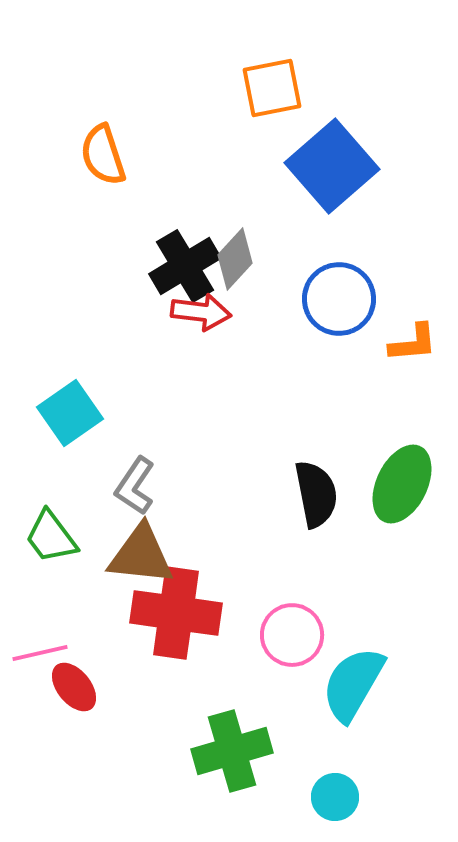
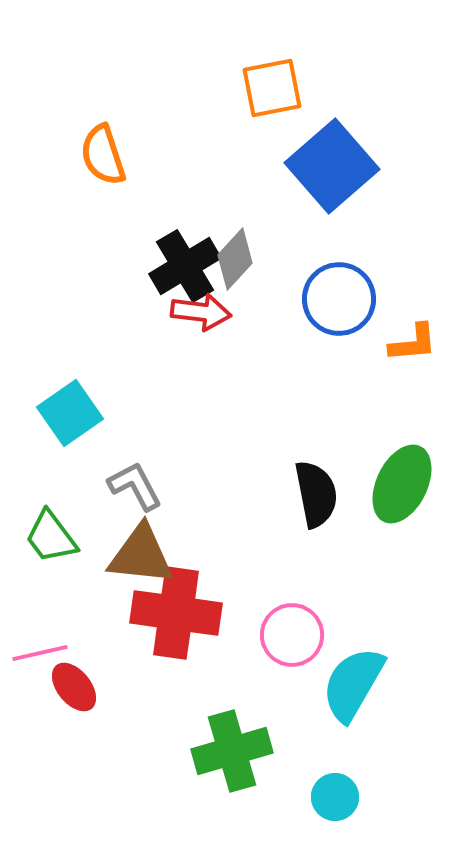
gray L-shape: rotated 118 degrees clockwise
